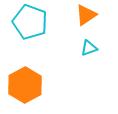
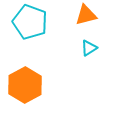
orange triangle: rotated 20 degrees clockwise
cyan triangle: rotated 12 degrees counterclockwise
